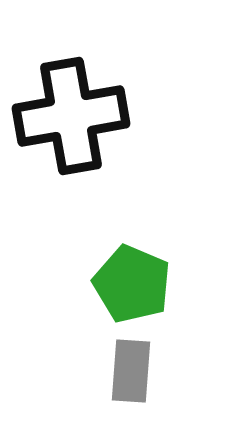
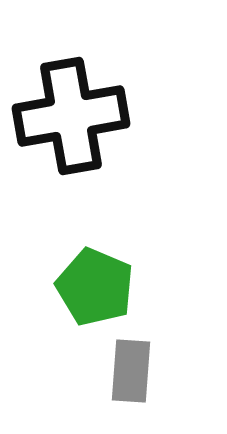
green pentagon: moved 37 px left, 3 px down
